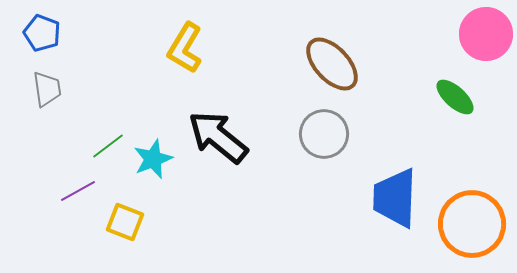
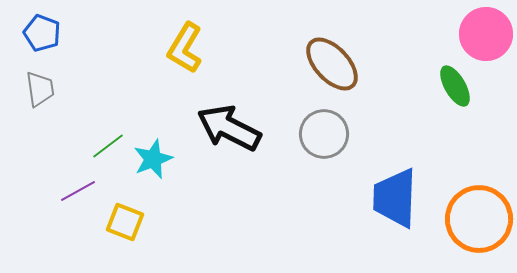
gray trapezoid: moved 7 px left
green ellipse: moved 11 px up; rotated 18 degrees clockwise
black arrow: moved 11 px right, 9 px up; rotated 12 degrees counterclockwise
orange circle: moved 7 px right, 5 px up
